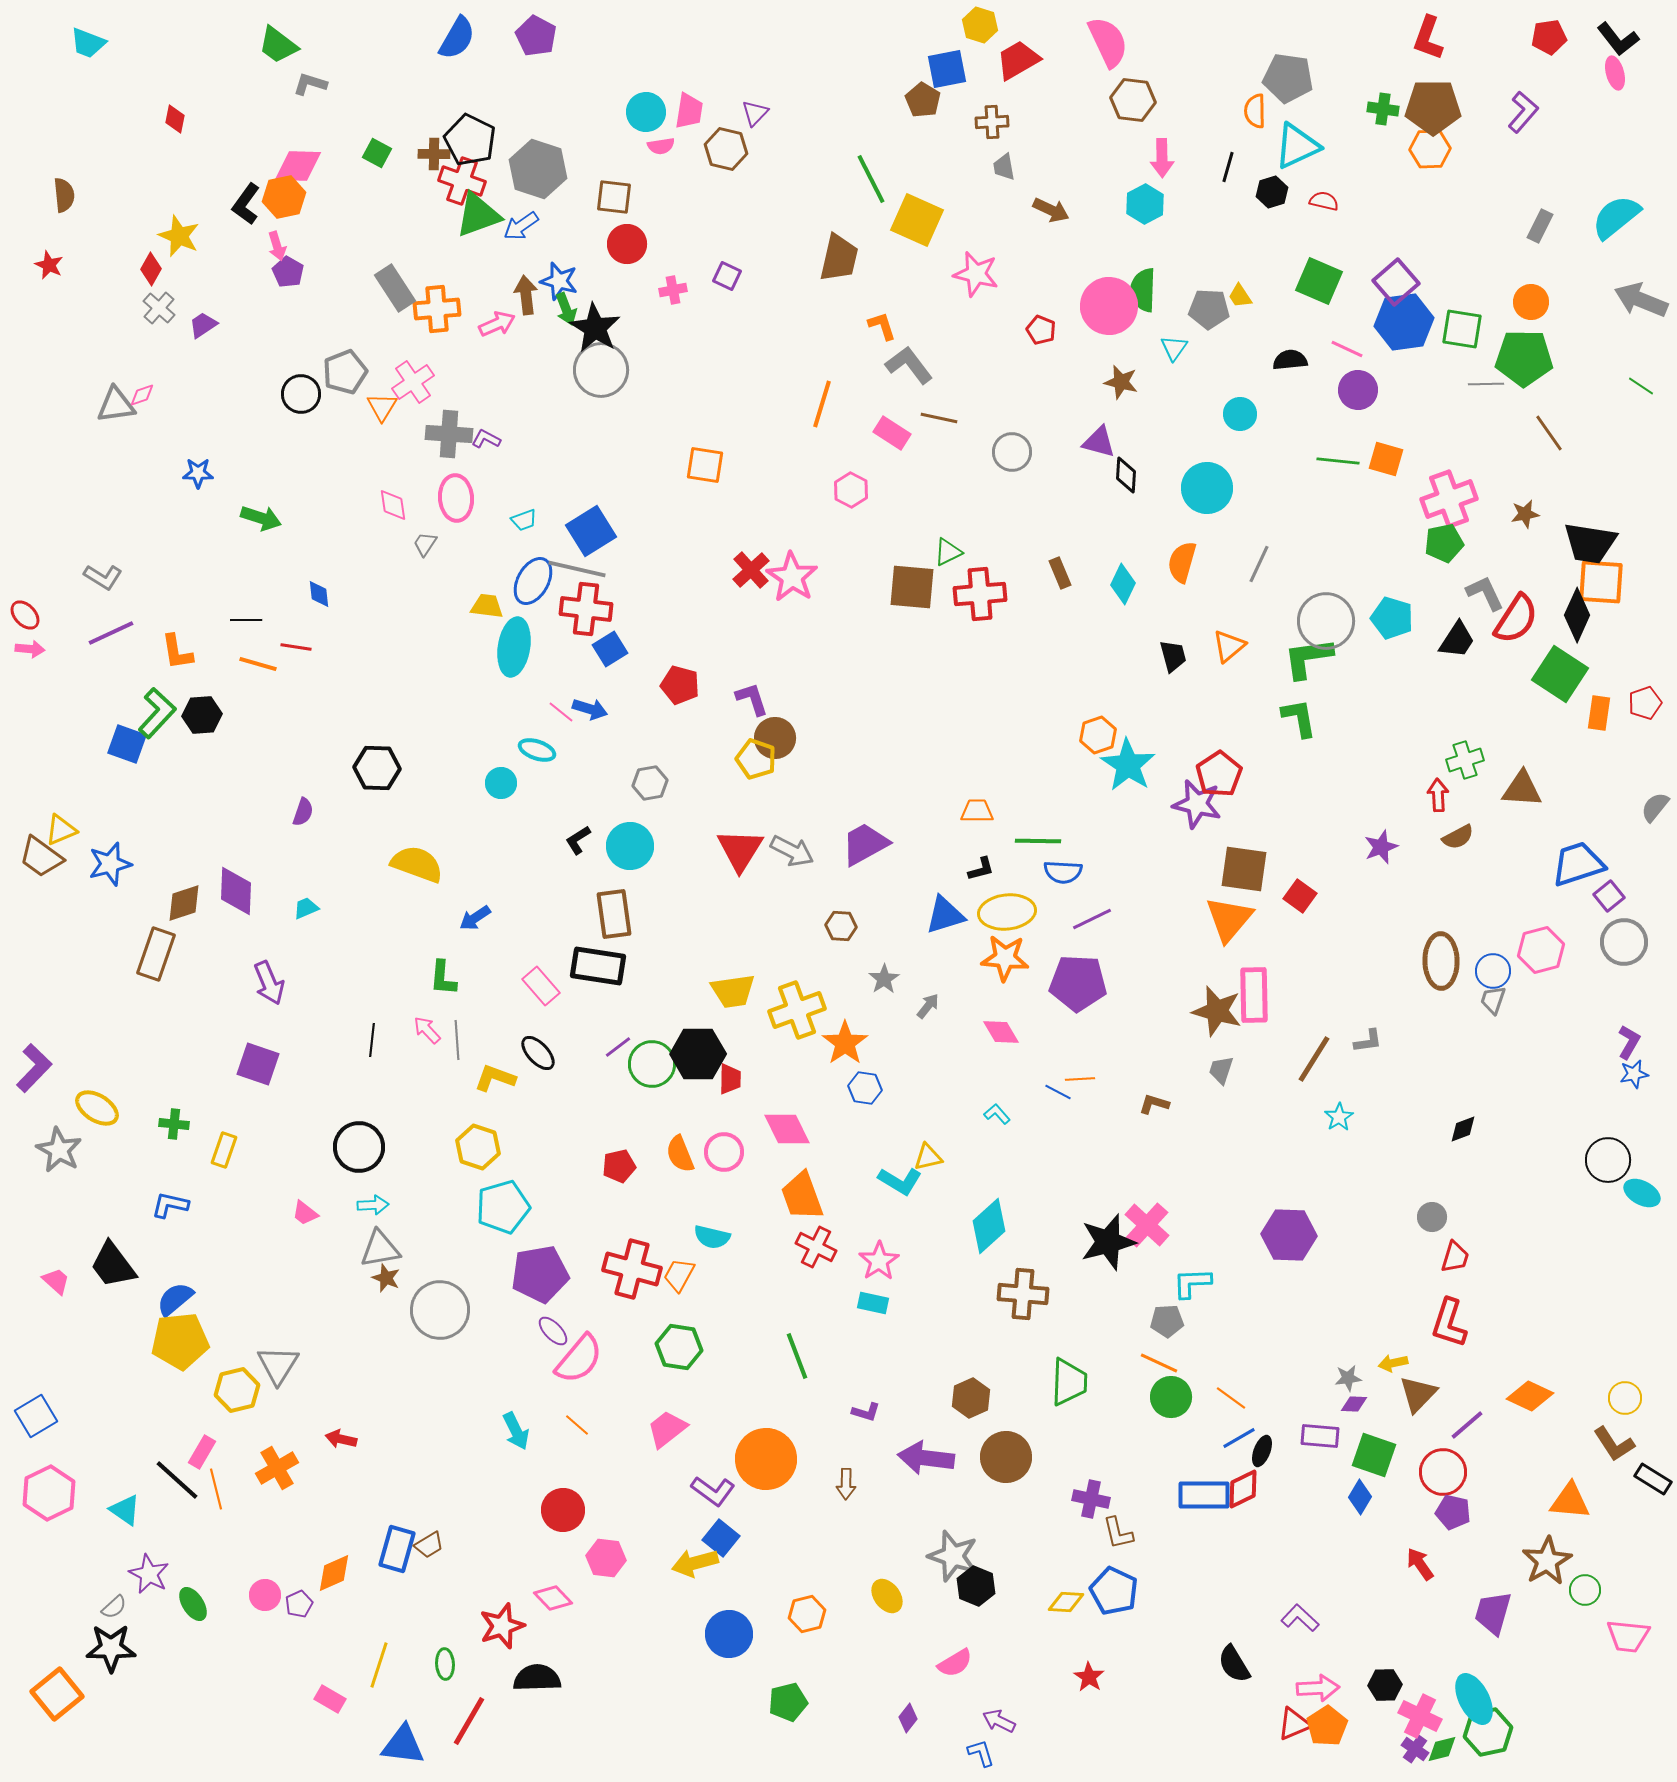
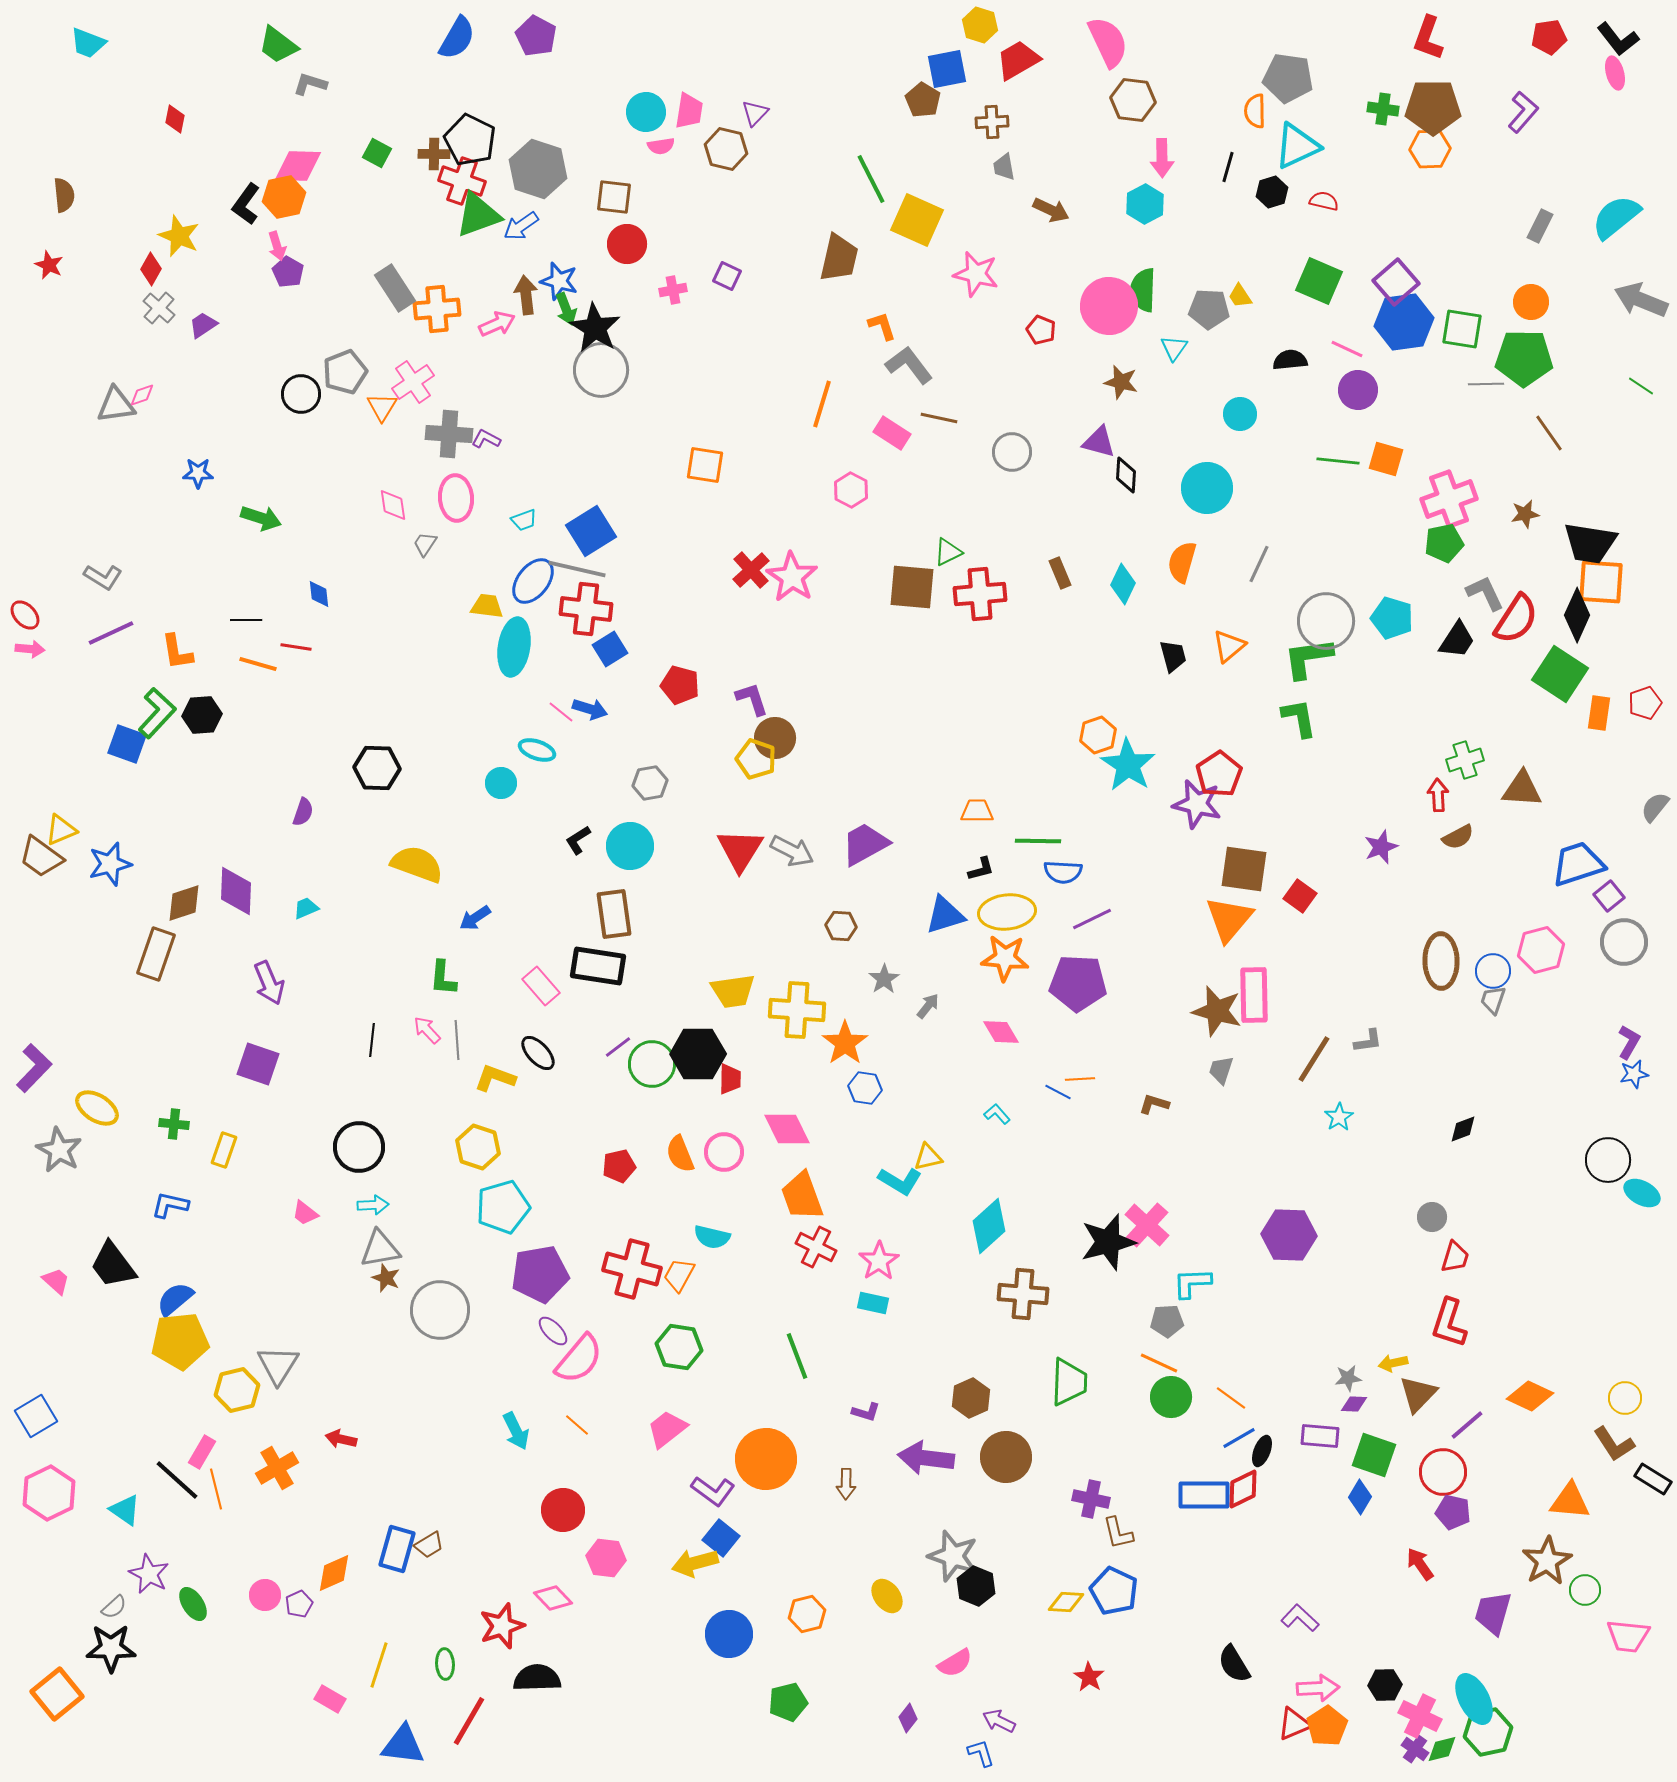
blue ellipse at (533, 581): rotated 9 degrees clockwise
yellow cross at (797, 1010): rotated 24 degrees clockwise
